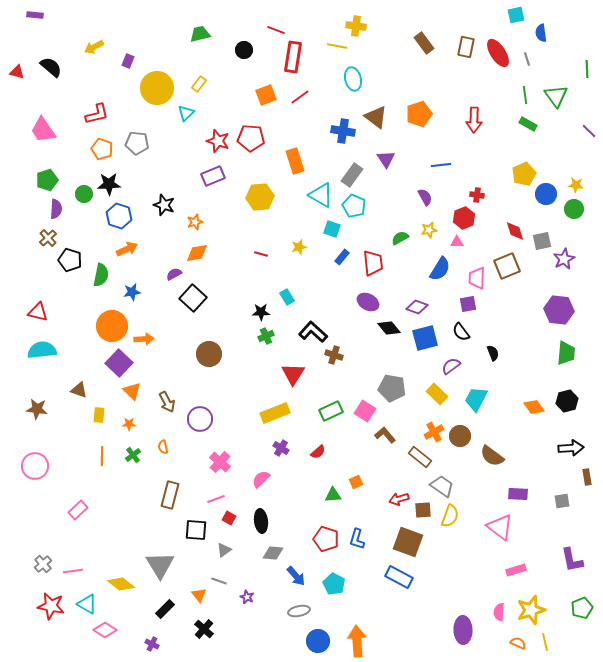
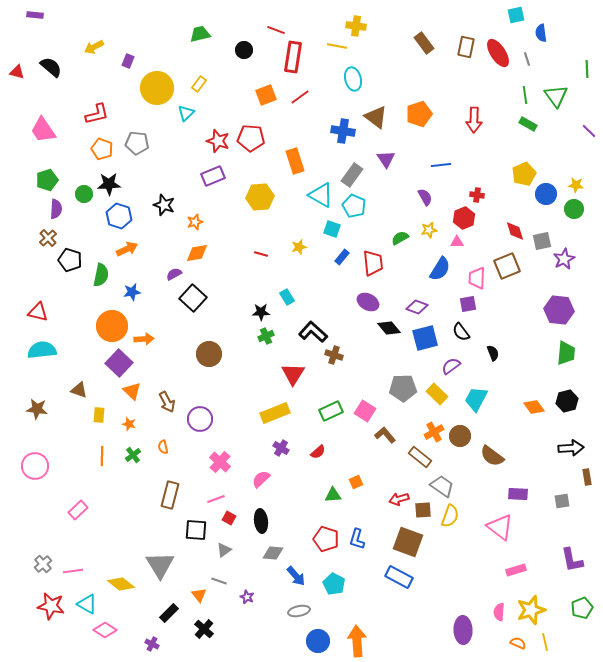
gray pentagon at (392, 388): moved 11 px right; rotated 12 degrees counterclockwise
orange star at (129, 424): rotated 16 degrees clockwise
black rectangle at (165, 609): moved 4 px right, 4 px down
